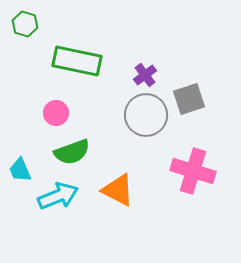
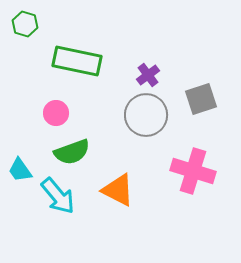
purple cross: moved 3 px right
gray square: moved 12 px right
cyan trapezoid: rotated 12 degrees counterclockwise
cyan arrow: rotated 72 degrees clockwise
